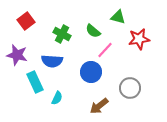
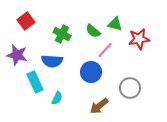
green triangle: moved 3 px left, 7 px down
